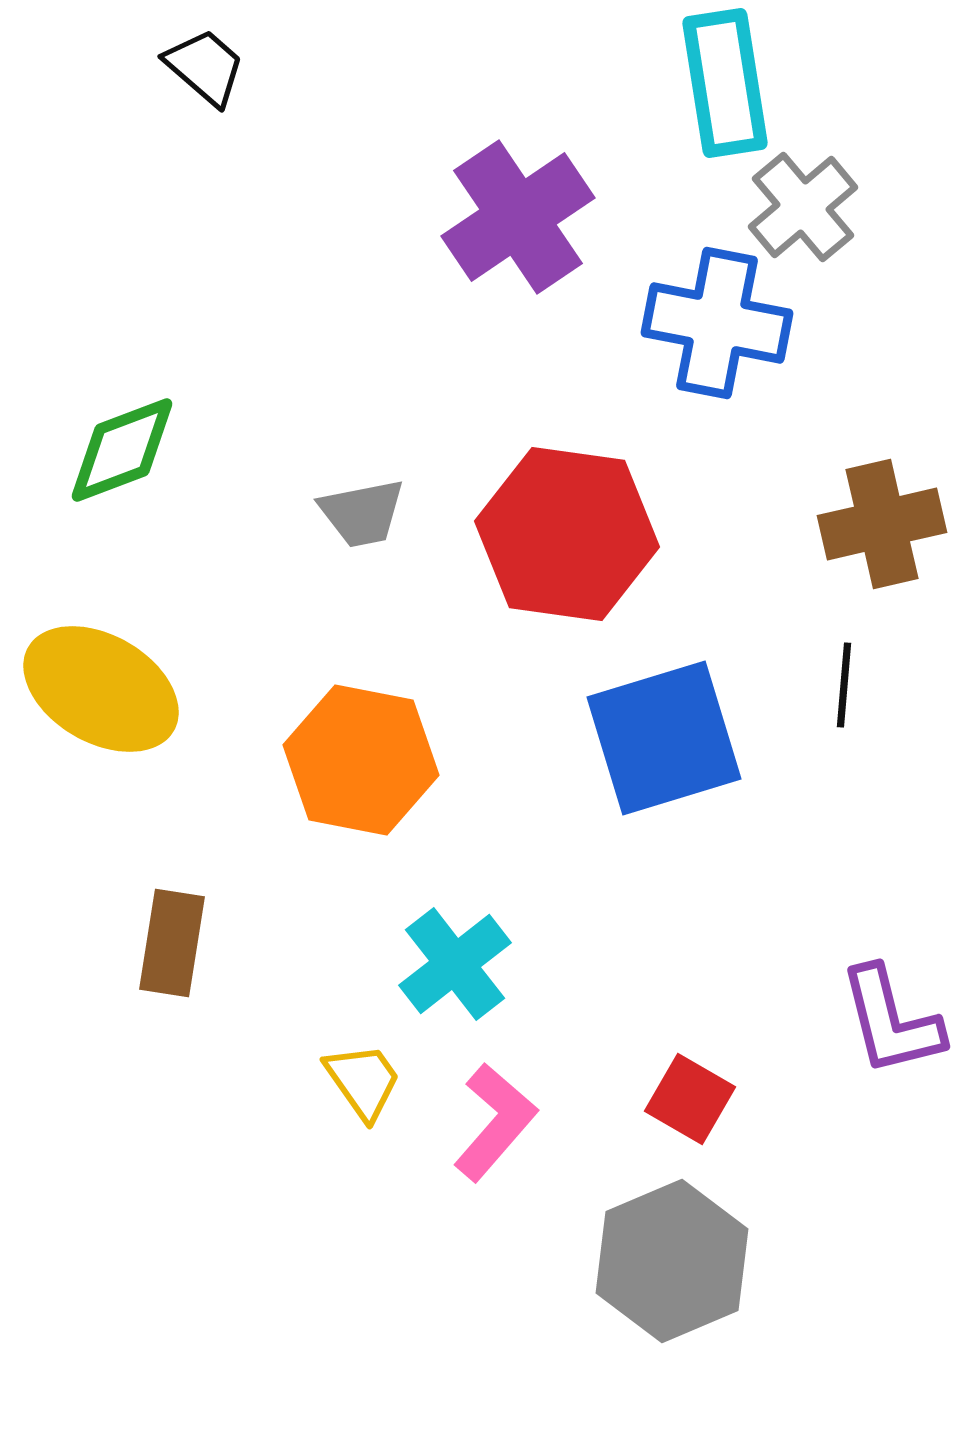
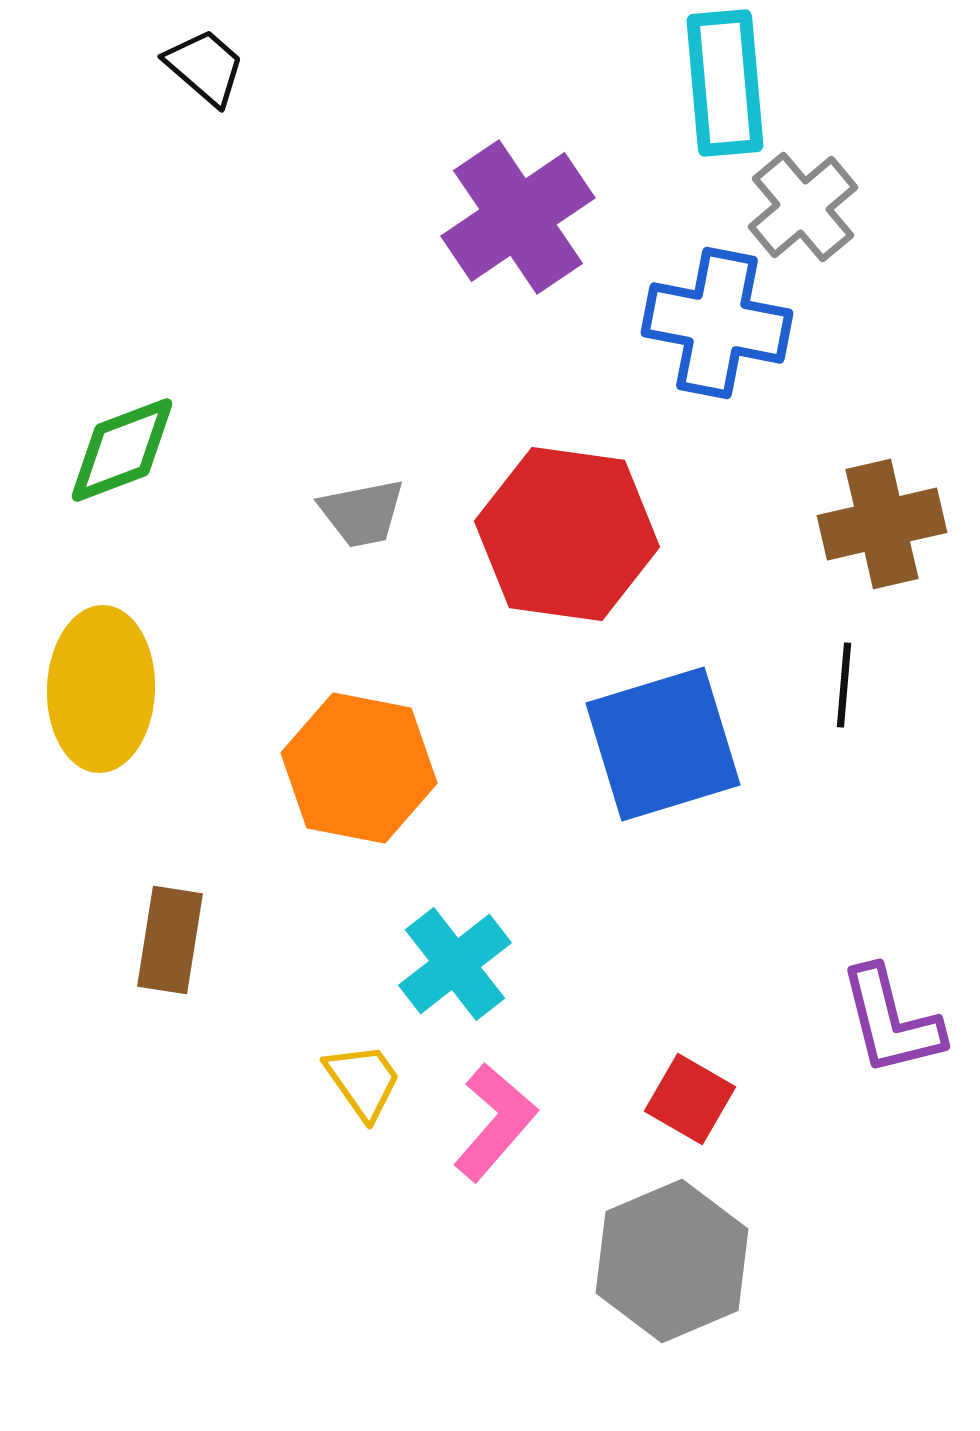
cyan rectangle: rotated 4 degrees clockwise
yellow ellipse: rotated 62 degrees clockwise
blue square: moved 1 px left, 6 px down
orange hexagon: moved 2 px left, 8 px down
brown rectangle: moved 2 px left, 3 px up
